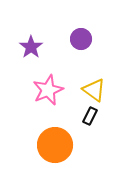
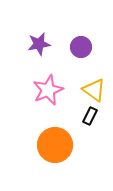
purple circle: moved 8 px down
purple star: moved 8 px right, 3 px up; rotated 25 degrees clockwise
